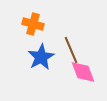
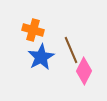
orange cross: moved 6 px down
pink diamond: moved 1 px right, 1 px up; rotated 48 degrees clockwise
